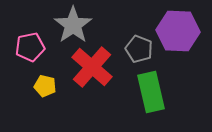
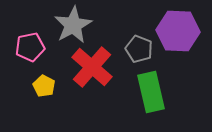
gray star: rotated 6 degrees clockwise
yellow pentagon: moved 1 px left; rotated 15 degrees clockwise
